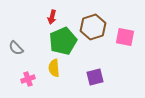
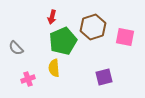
purple square: moved 9 px right
